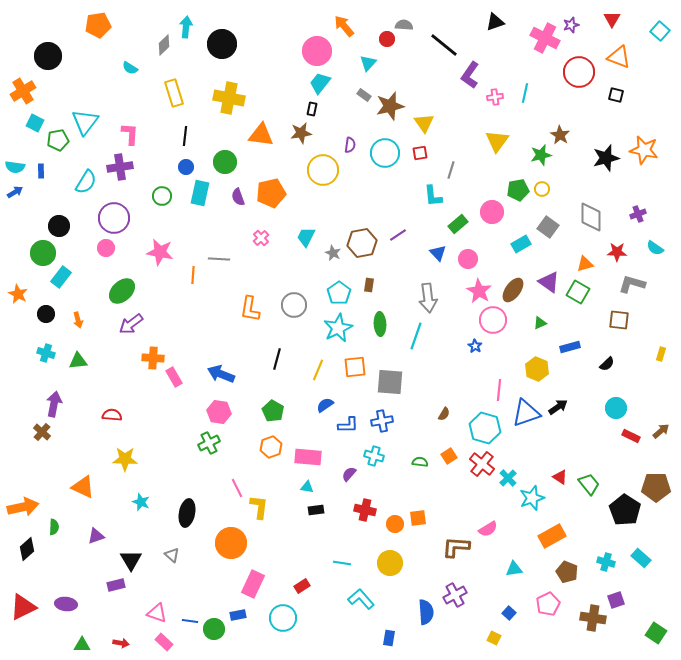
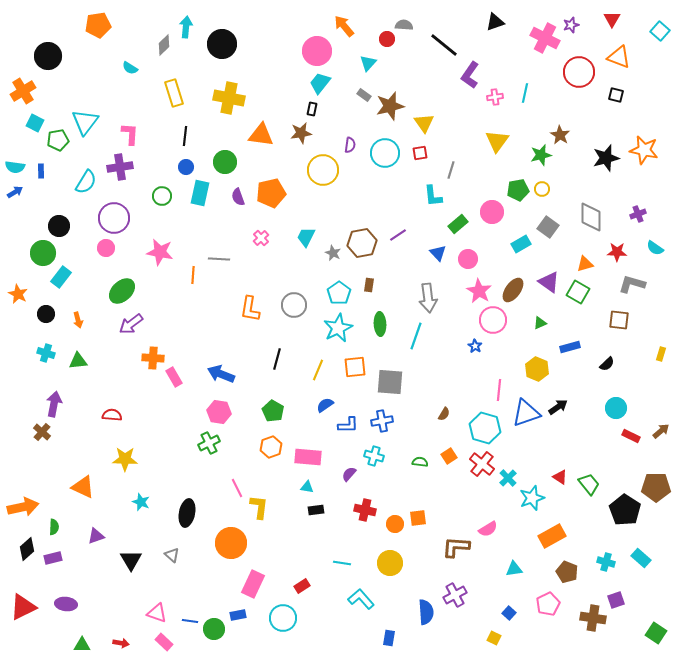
purple rectangle at (116, 585): moved 63 px left, 27 px up
